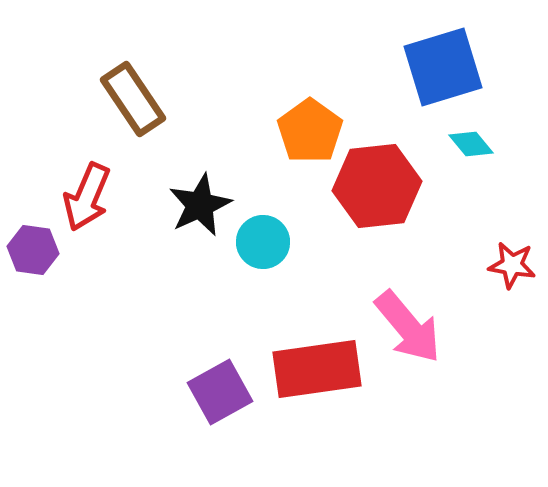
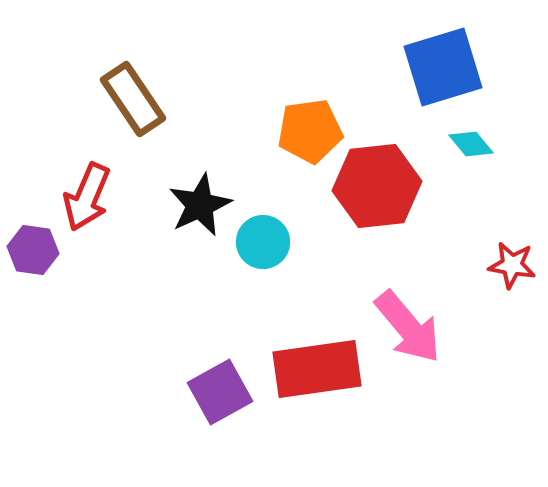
orange pentagon: rotated 28 degrees clockwise
